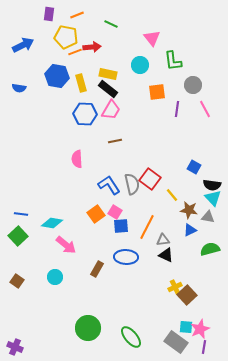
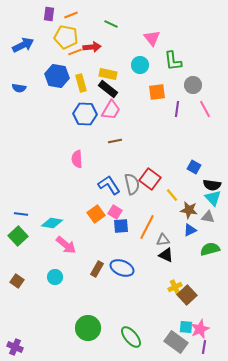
orange line at (77, 15): moved 6 px left
blue ellipse at (126, 257): moved 4 px left, 11 px down; rotated 20 degrees clockwise
